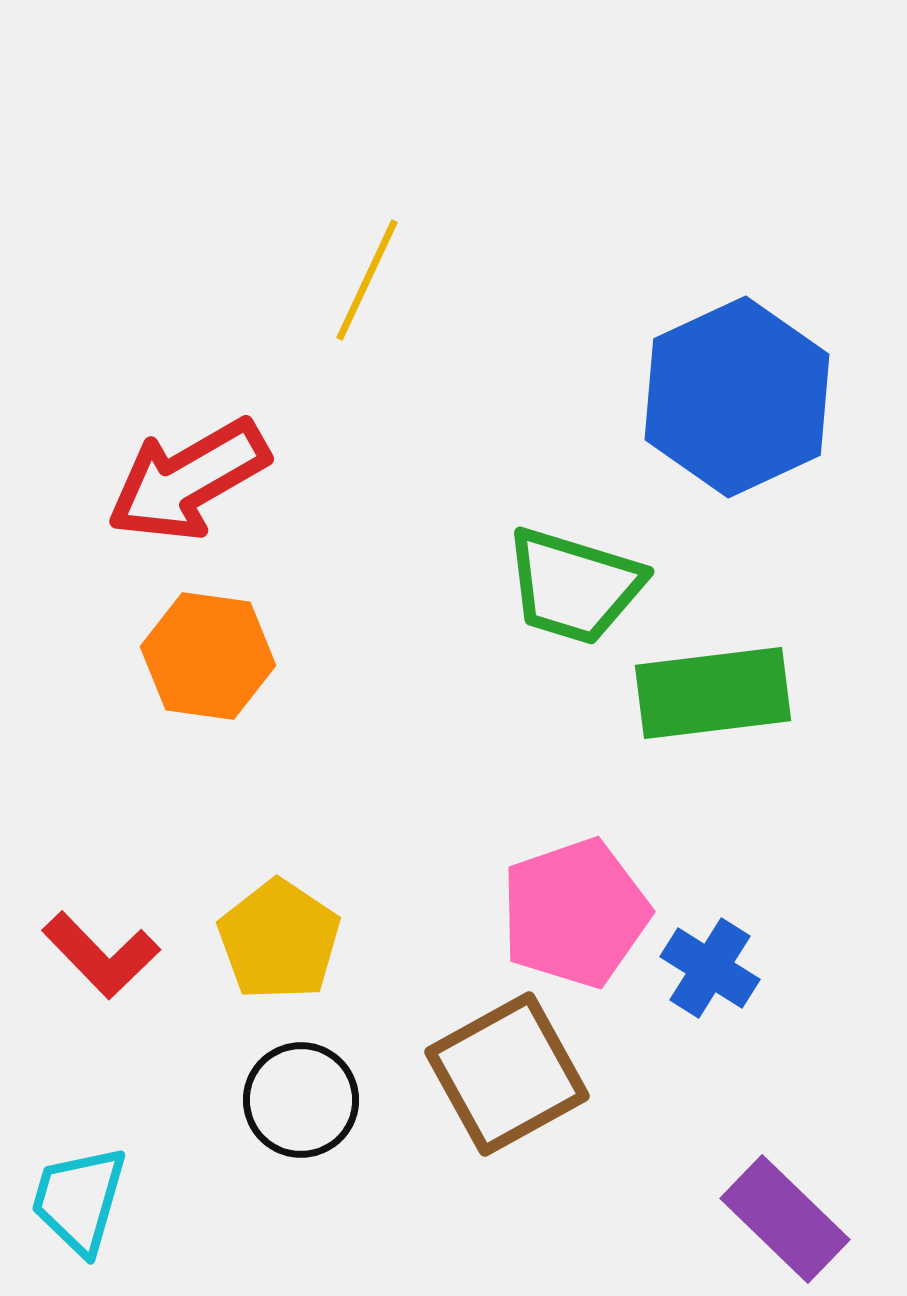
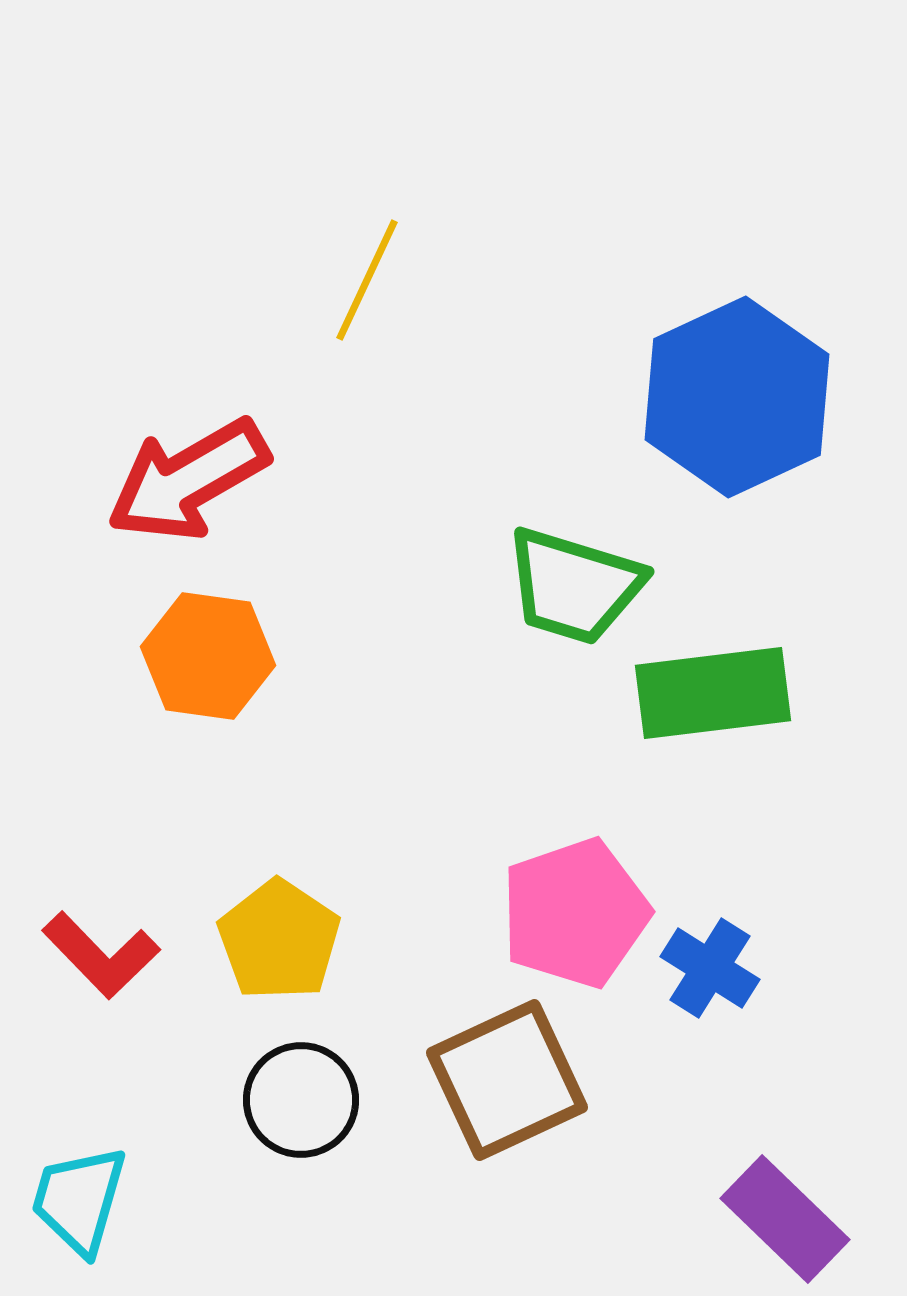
brown square: moved 6 px down; rotated 4 degrees clockwise
